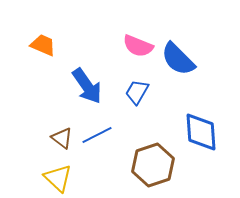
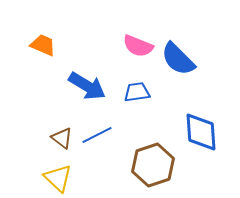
blue arrow: rotated 24 degrees counterclockwise
blue trapezoid: rotated 52 degrees clockwise
